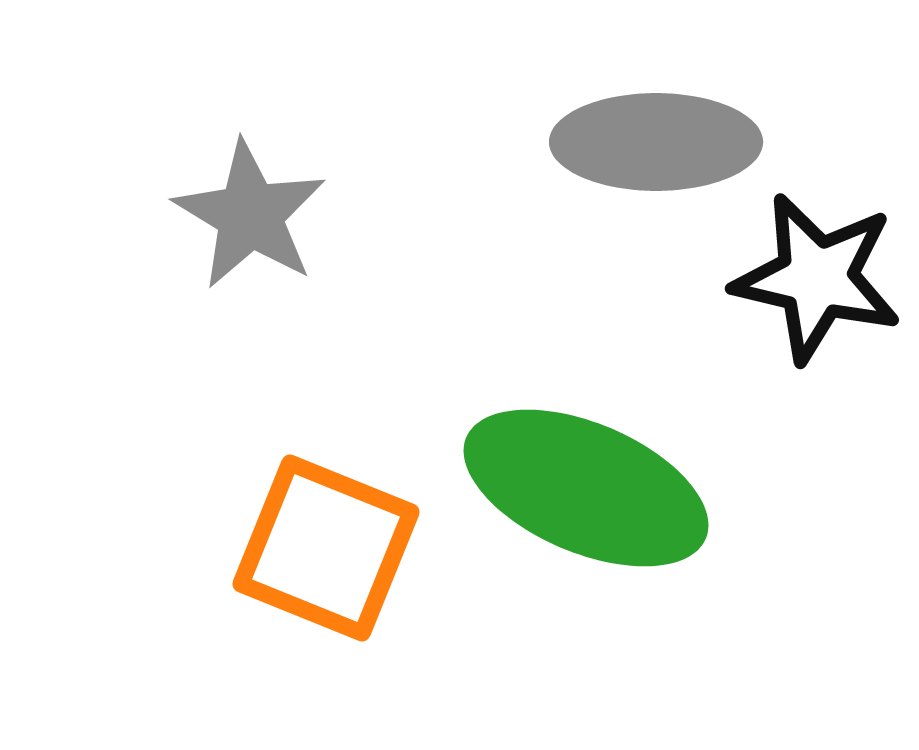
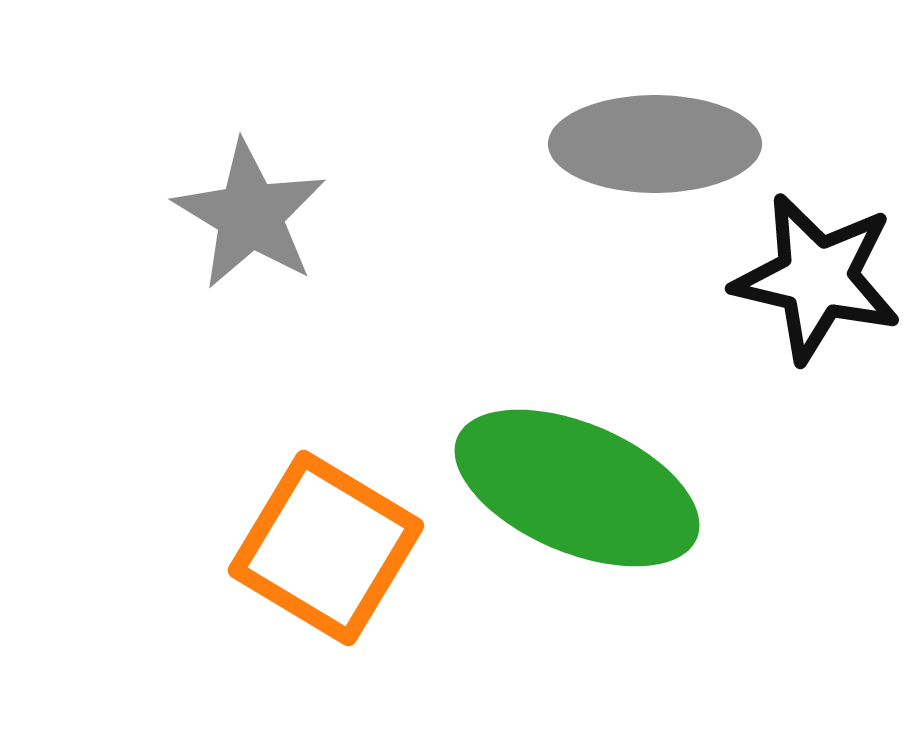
gray ellipse: moved 1 px left, 2 px down
green ellipse: moved 9 px left
orange square: rotated 9 degrees clockwise
